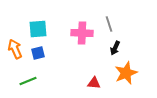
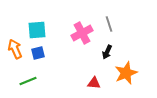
cyan square: moved 1 px left, 1 px down
pink cross: rotated 30 degrees counterclockwise
black arrow: moved 8 px left, 4 px down
